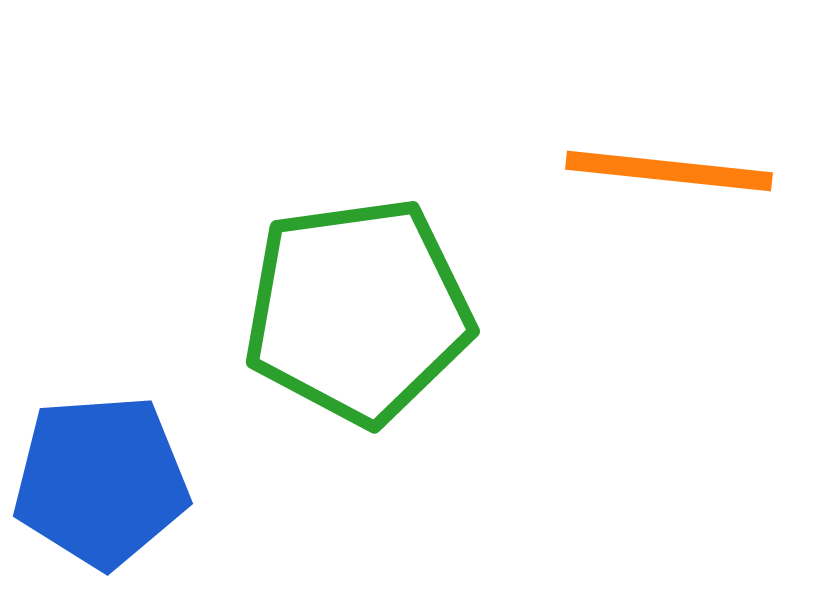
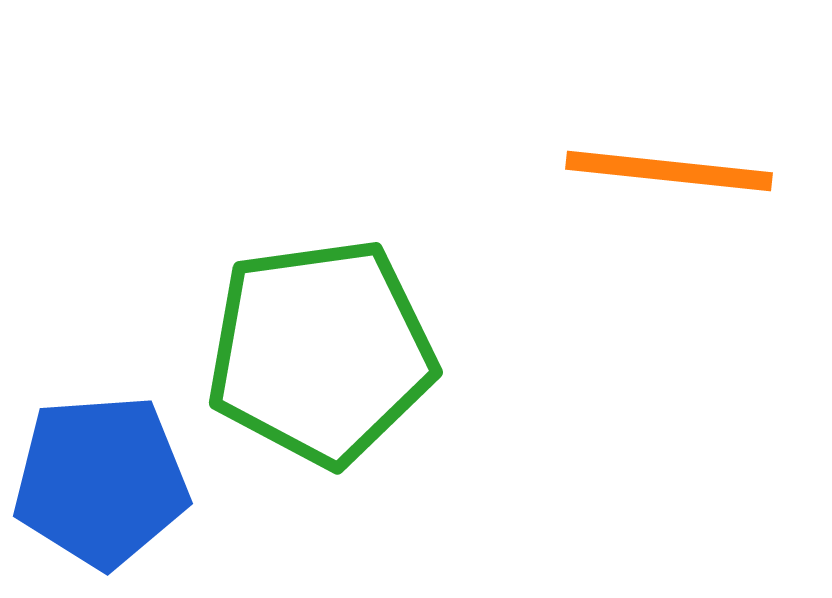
green pentagon: moved 37 px left, 41 px down
